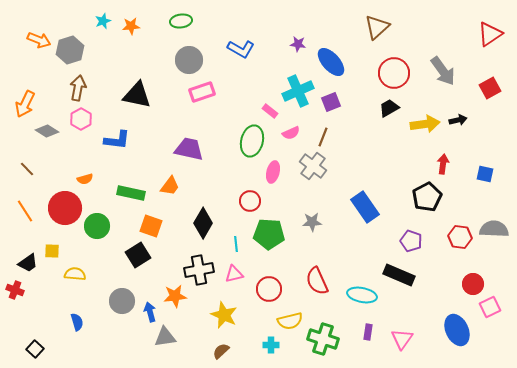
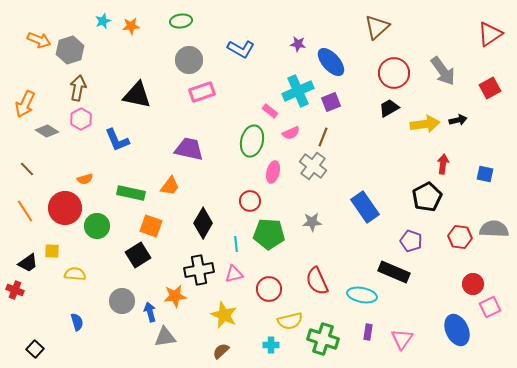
blue L-shape at (117, 140): rotated 60 degrees clockwise
black rectangle at (399, 275): moved 5 px left, 3 px up
